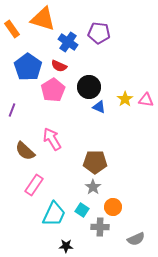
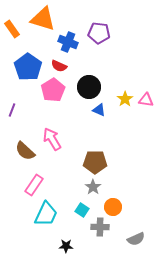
blue cross: rotated 12 degrees counterclockwise
blue triangle: moved 3 px down
cyan trapezoid: moved 8 px left
